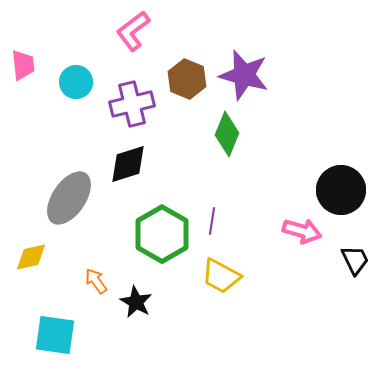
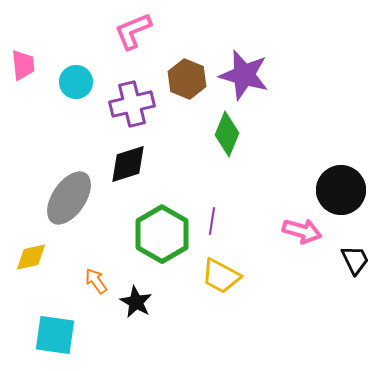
pink L-shape: rotated 15 degrees clockwise
